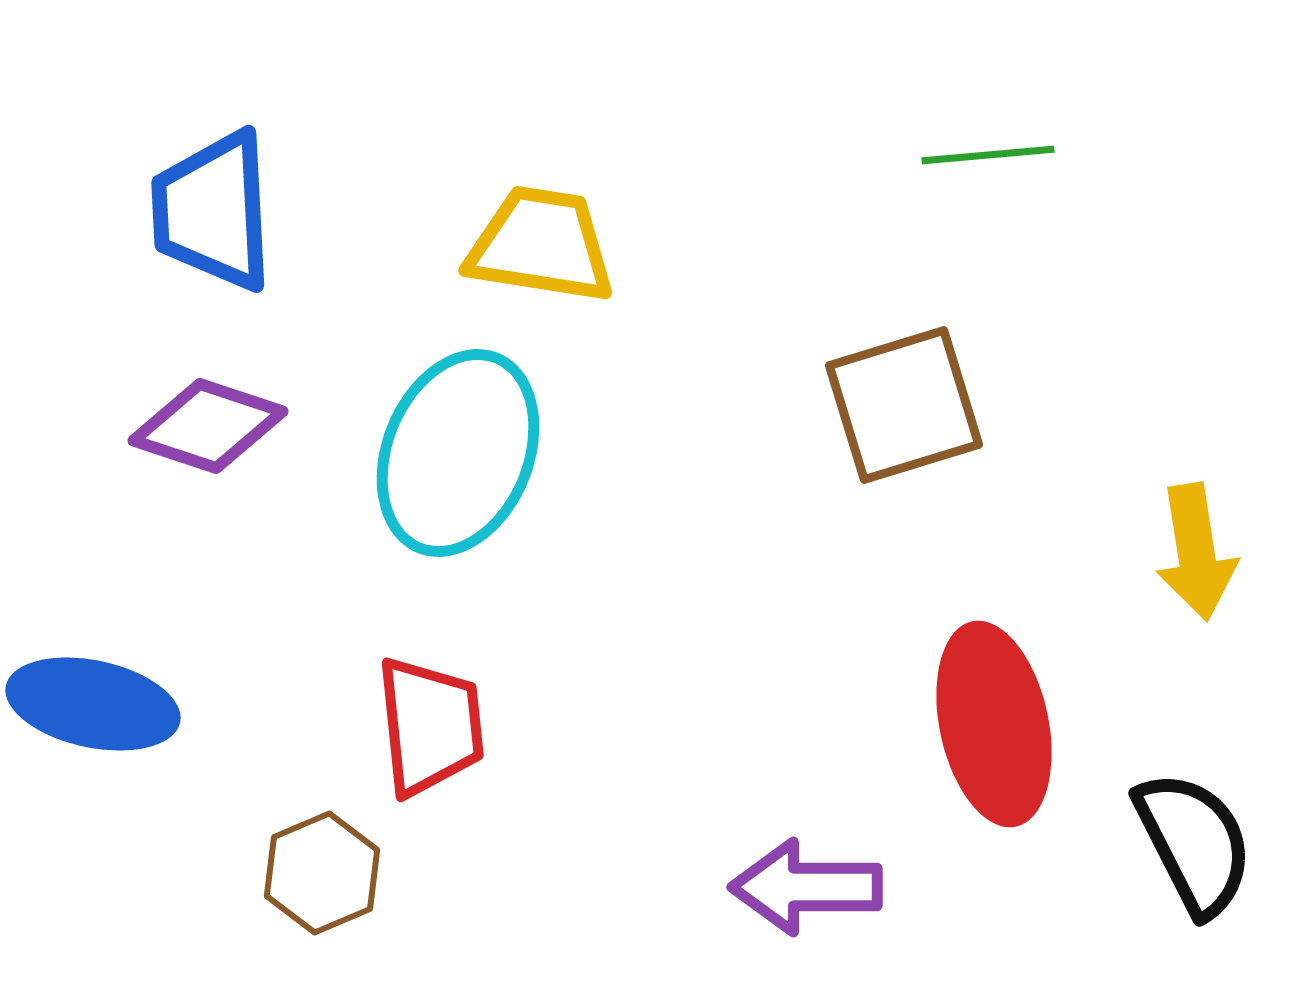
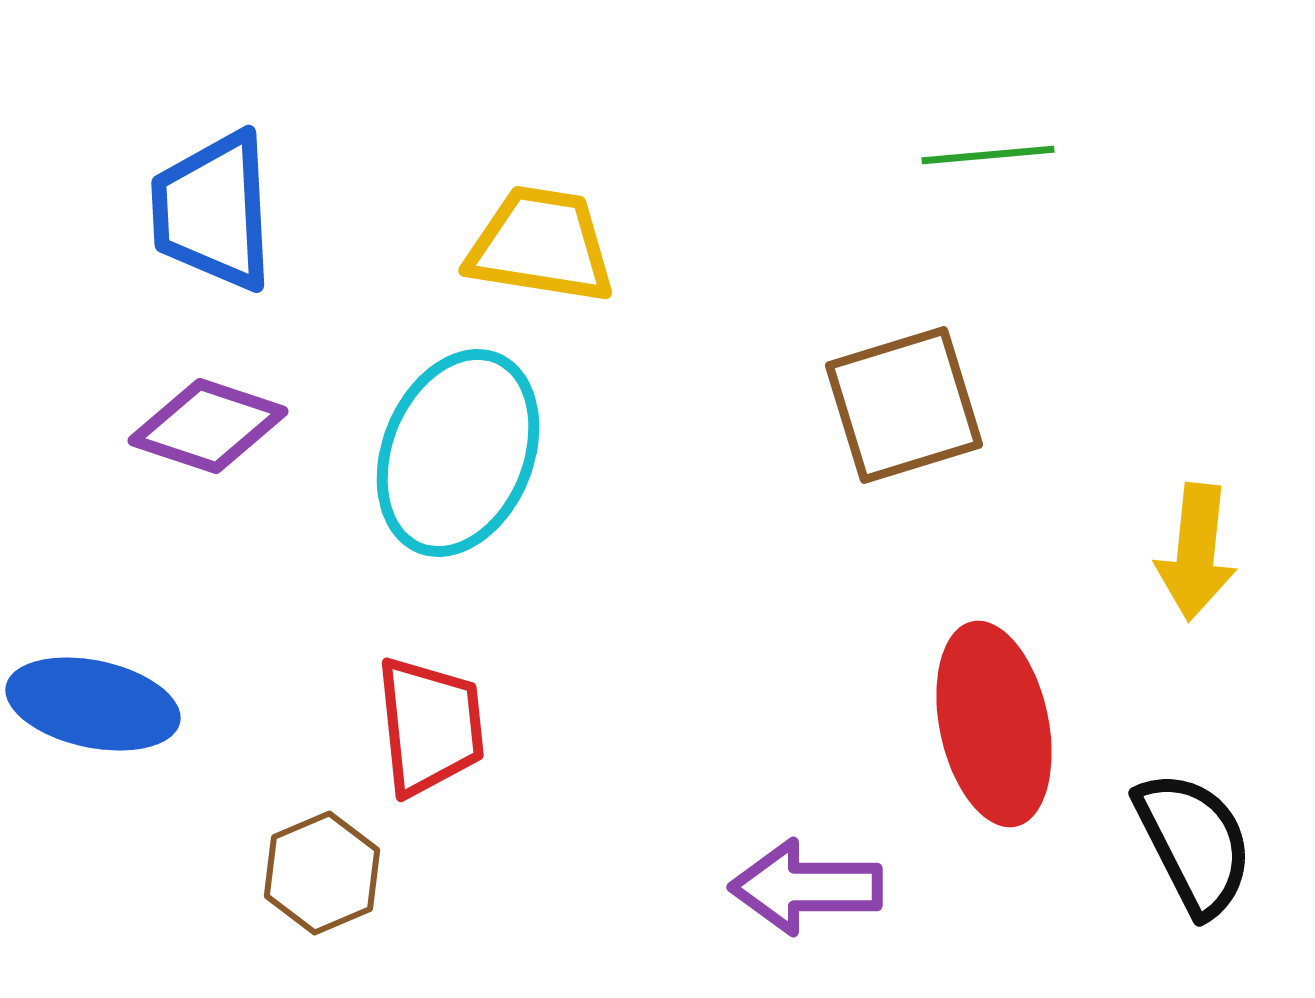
yellow arrow: rotated 15 degrees clockwise
